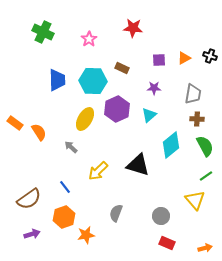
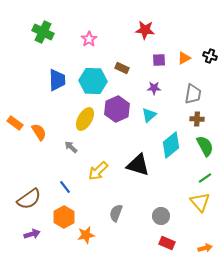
red star: moved 12 px right, 2 px down
green line: moved 1 px left, 2 px down
yellow triangle: moved 5 px right, 2 px down
orange hexagon: rotated 10 degrees counterclockwise
